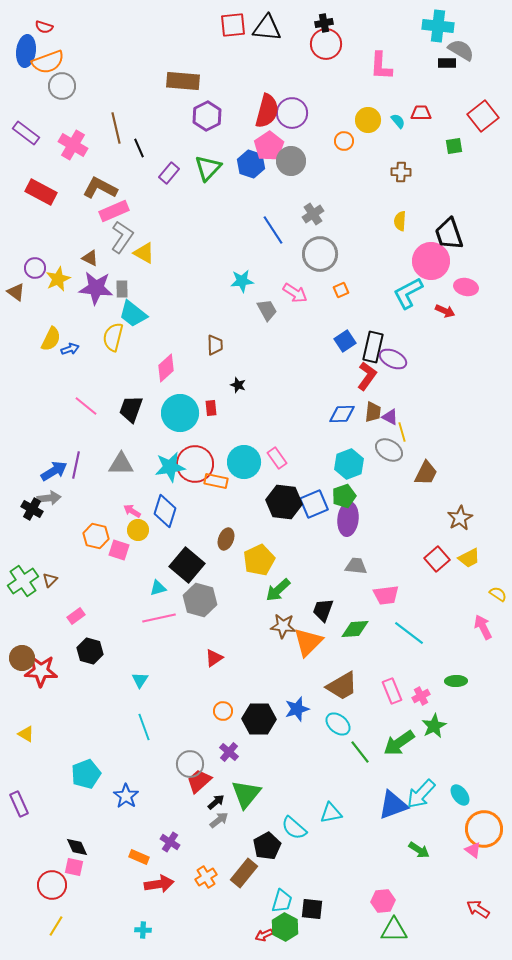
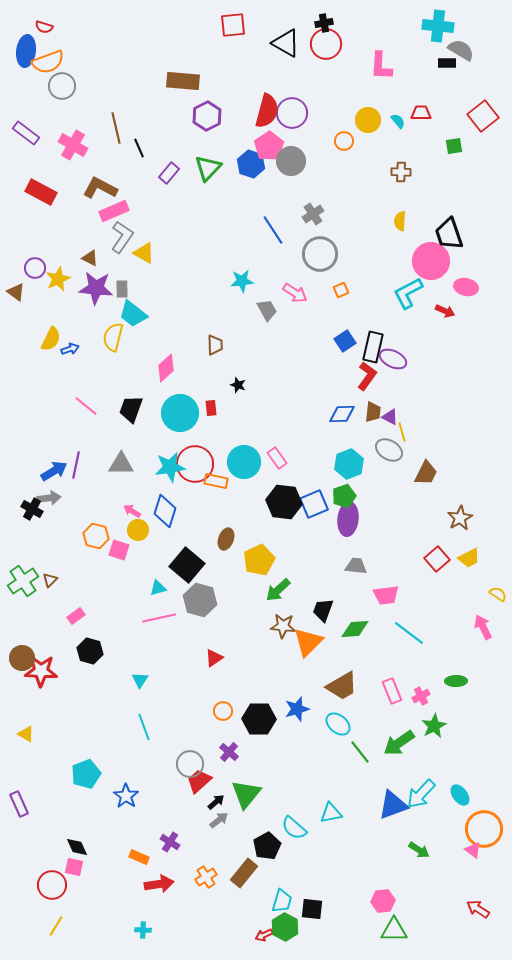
black triangle at (267, 28): moved 19 px right, 15 px down; rotated 24 degrees clockwise
